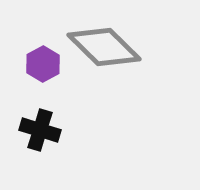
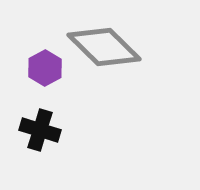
purple hexagon: moved 2 px right, 4 px down
